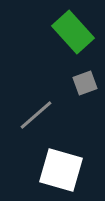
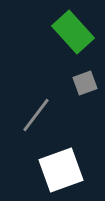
gray line: rotated 12 degrees counterclockwise
white square: rotated 36 degrees counterclockwise
